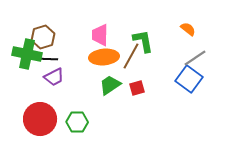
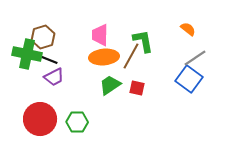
black line: rotated 20 degrees clockwise
red square: rotated 28 degrees clockwise
